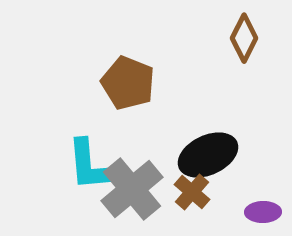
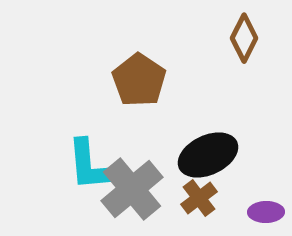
brown pentagon: moved 11 px right, 3 px up; rotated 12 degrees clockwise
brown cross: moved 7 px right, 6 px down; rotated 12 degrees clockwise
purple ellipse: moved 3 px right
